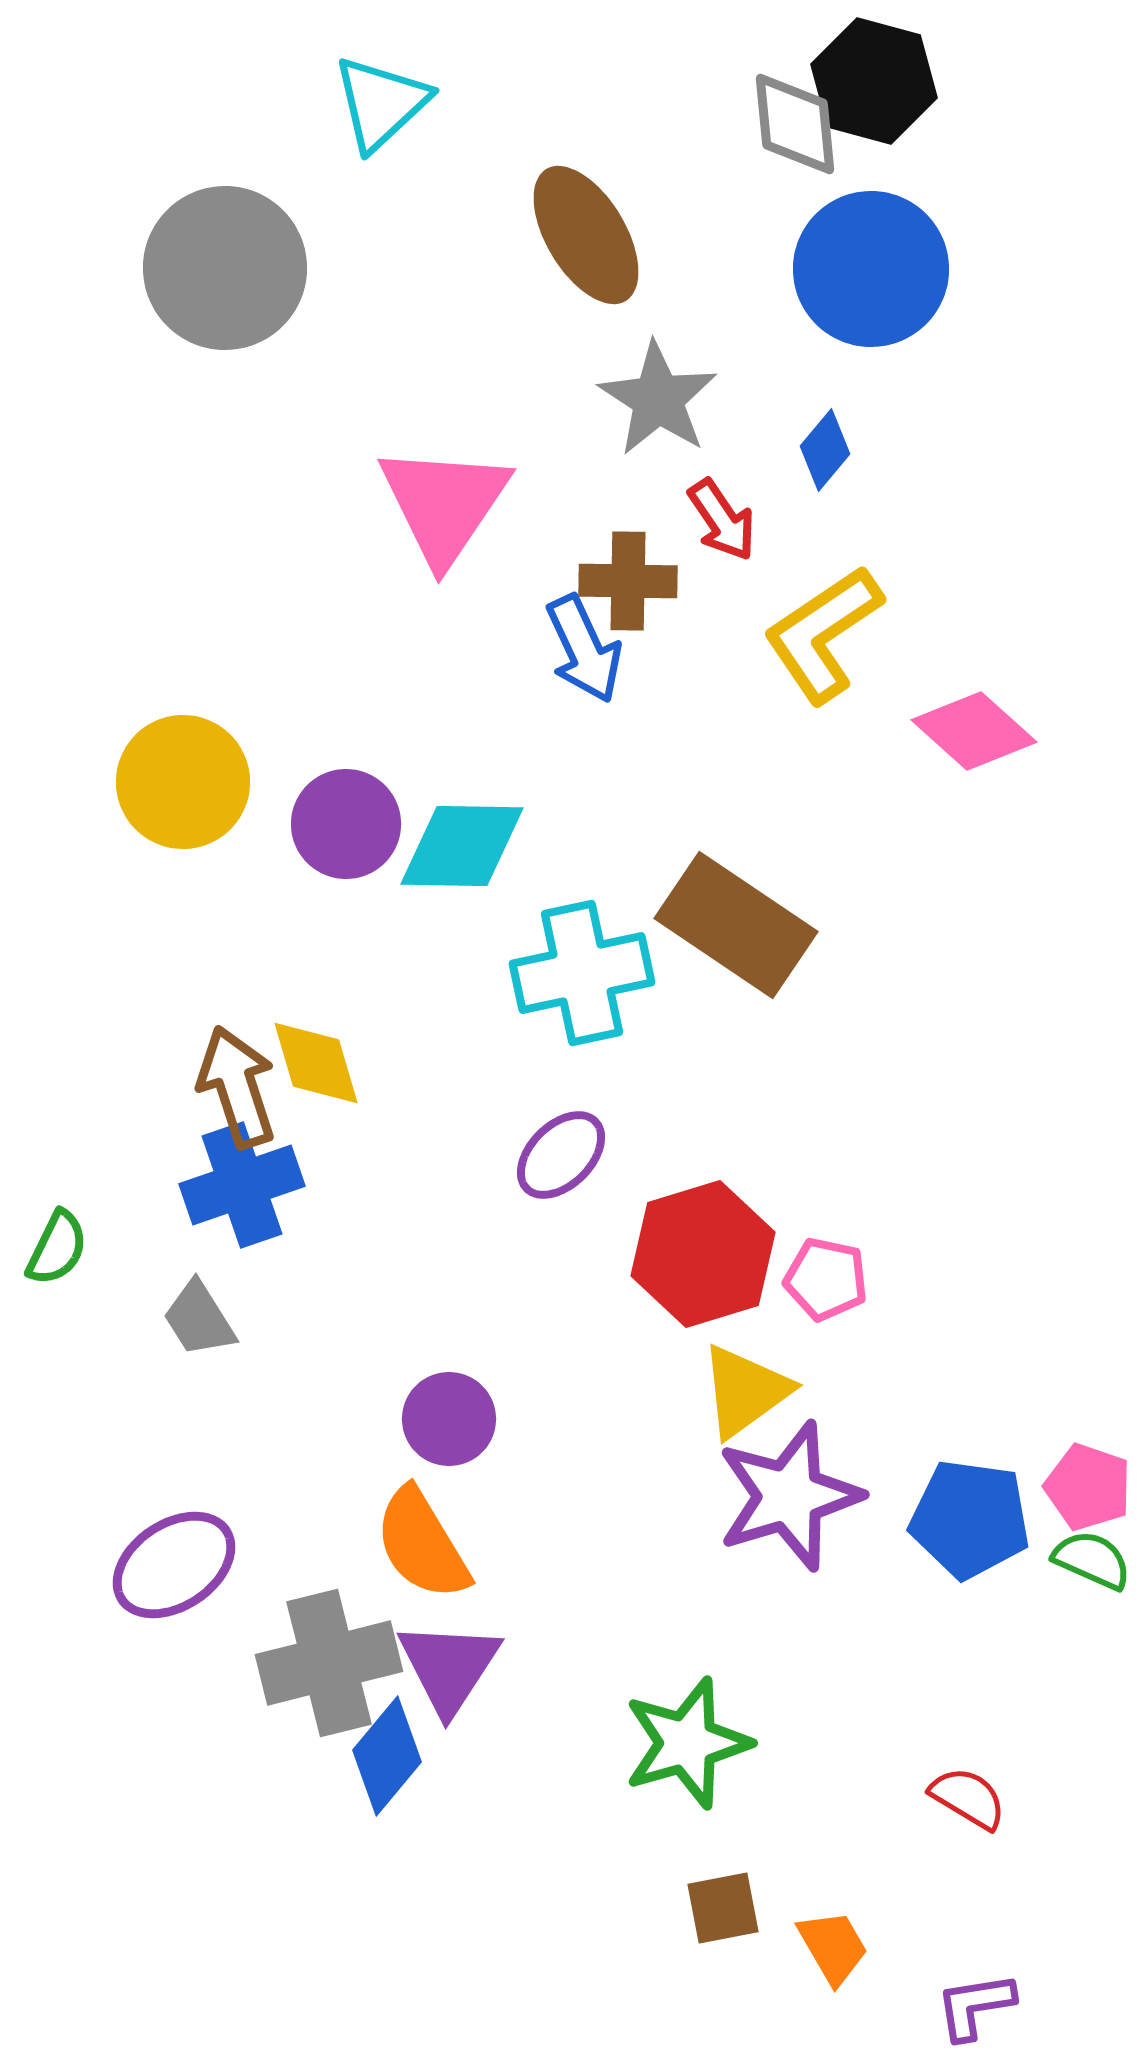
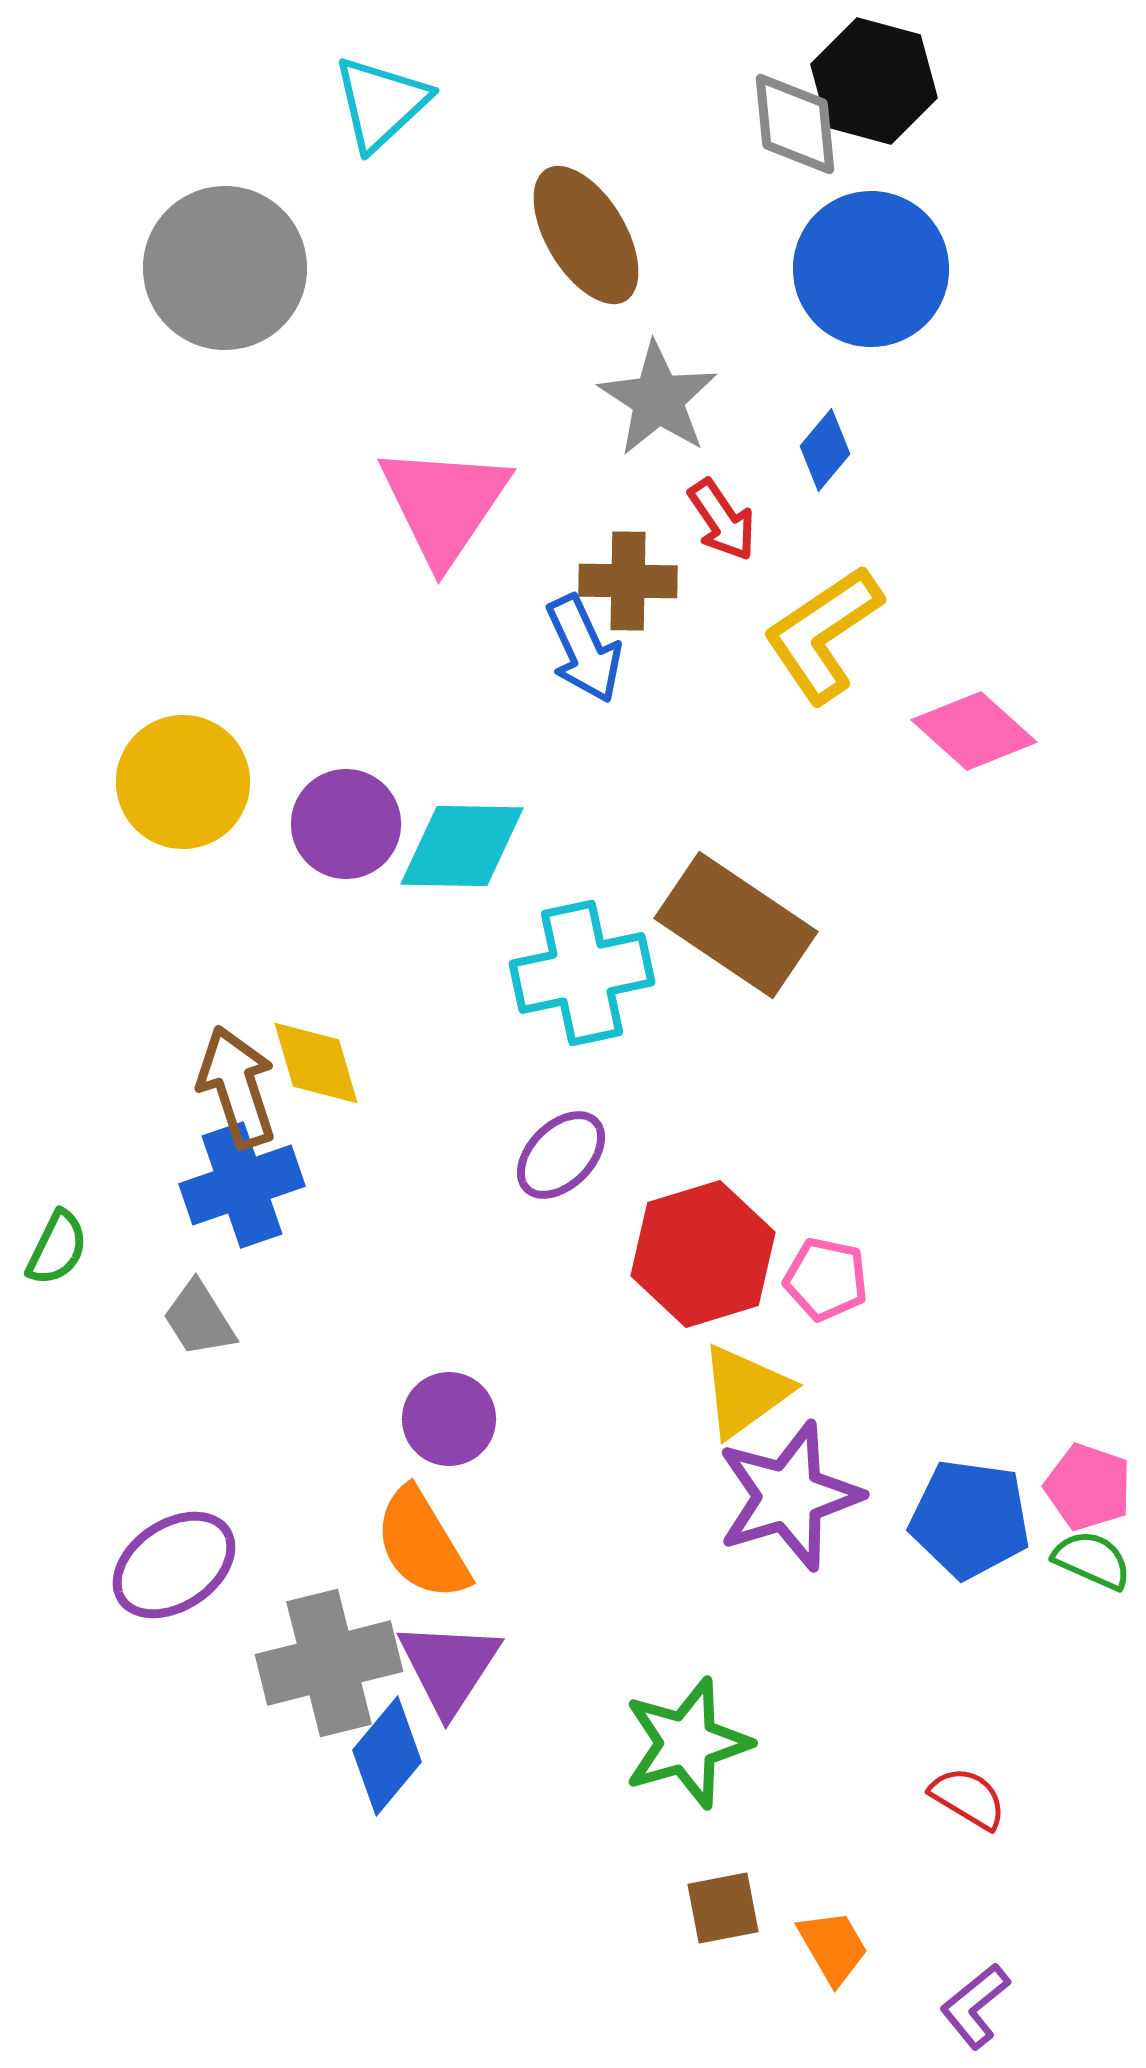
purple L-shape at (975, 2006): rotated 30 degrees counterclockwise
